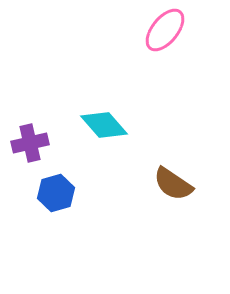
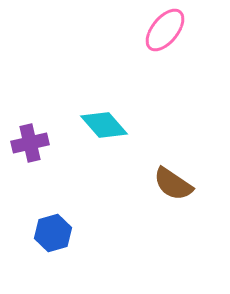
blue hexagon: moved 3 px left, 40 px down
